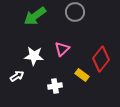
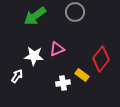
pink triangle: moved 5 px left; rotated 21 degrees clockwise
white arrow: rotated 24 degrees counterclockwise
white cross: moved 8 px right, 3 px up
